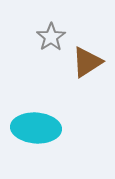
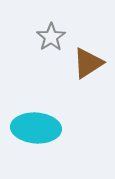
brown triangle: moved 1 px right, 1 px down
